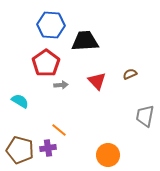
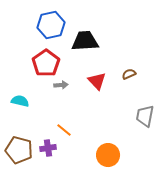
blue hexagon: rotated 16 degrees counterclockwise
brown semicircle: moved 1 px left
cyan semicircle: rotated 18 degrees counterclockwise
orange line: moved 5 px right
brown pentagon: moved 1 px left
